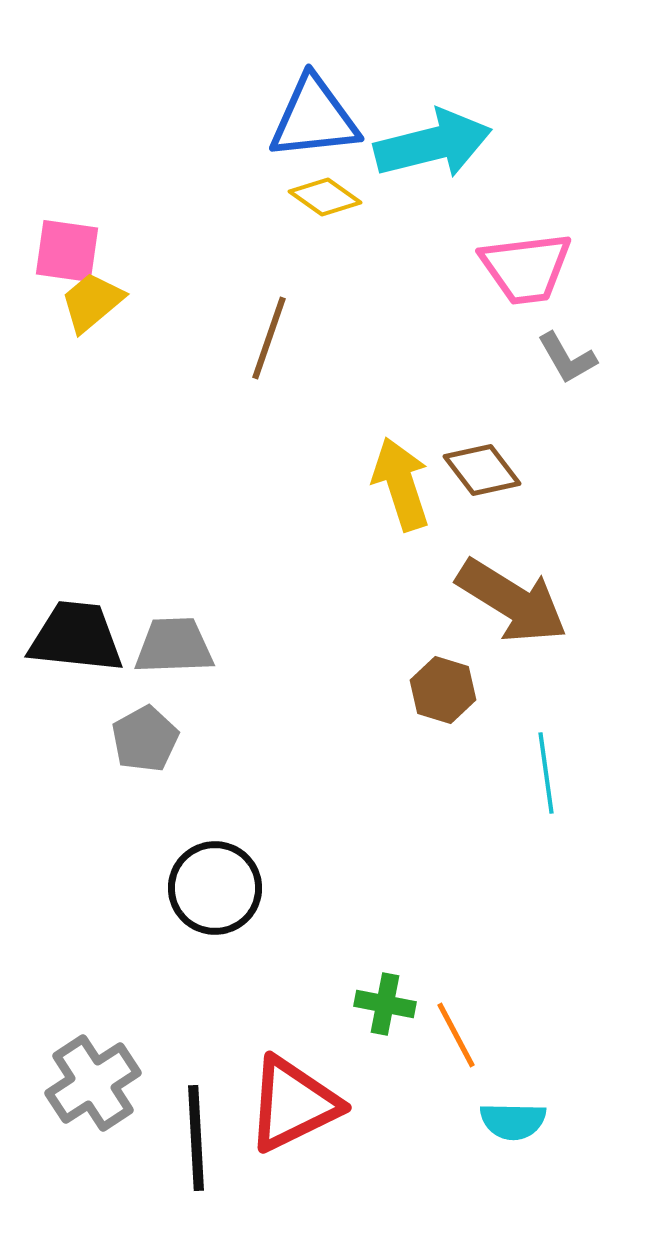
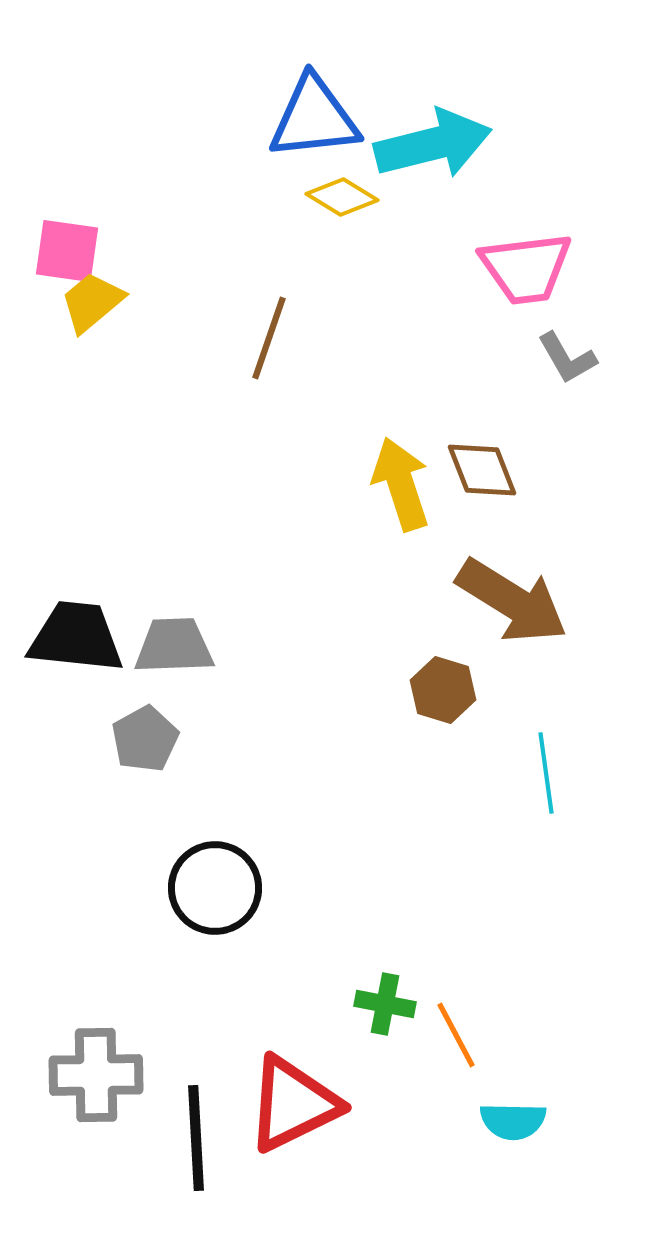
yellow diamond: moved 17 px right; rotated 4 degrees counterclockwise
brown diamond: rotated 16 degrees clockwise
gray cross: moved 3 px right, 8 px up; rotated 32 degrees clockwise
